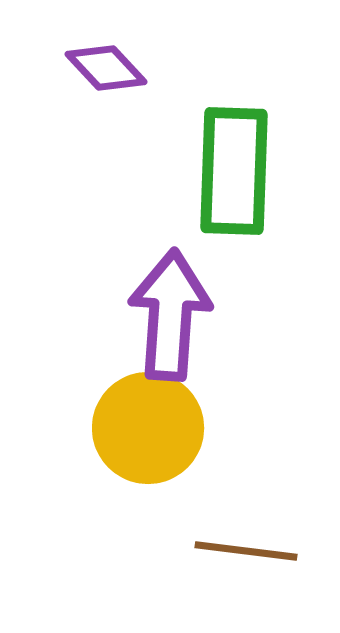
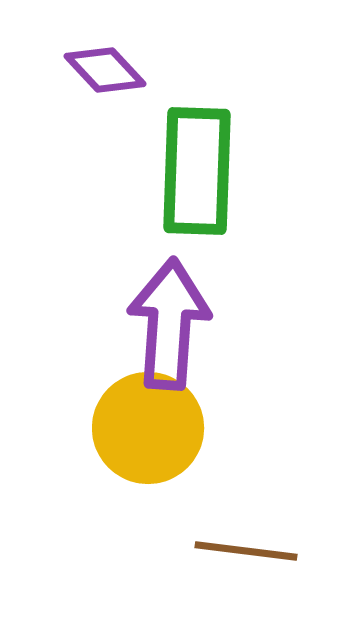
purple diamond: moved 1 px left, 2 px down
green rectangle: moved 37 px left
purple arrow: moved 1 px left, 9 px down
